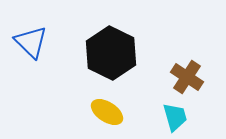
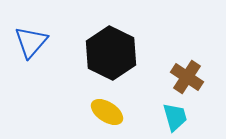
blue triangle: rotated 27 degrees clockwise
